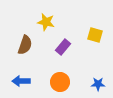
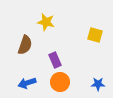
purple rectangle: moved 8 px left, 13 px down; rotated 63 degrees counterclockwise
blue arrow: moved 6 px right, 2 px down; rotated 18 degrees counterclockwise
